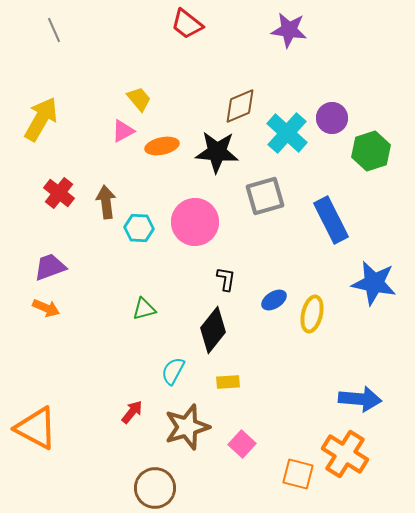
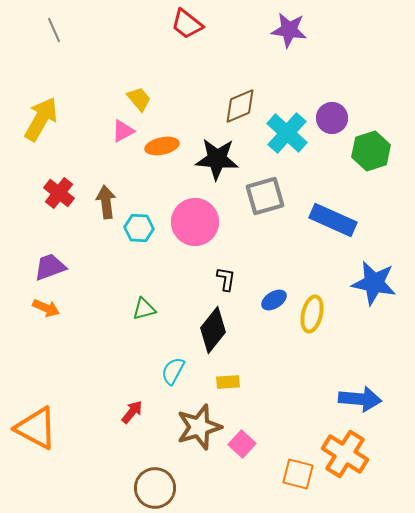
black star: moved 7 px down
blue rectangle: moved 2 px right; rotated 39 degrees counterclockwise
brown star: moved 12 px right
